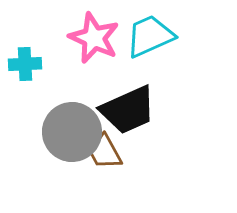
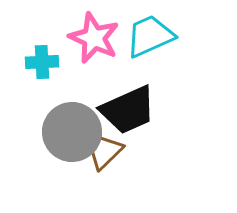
cyan cross: moved 17 px right, 2 px up
brown trapezoid: rotated 75 degrees clockwise
